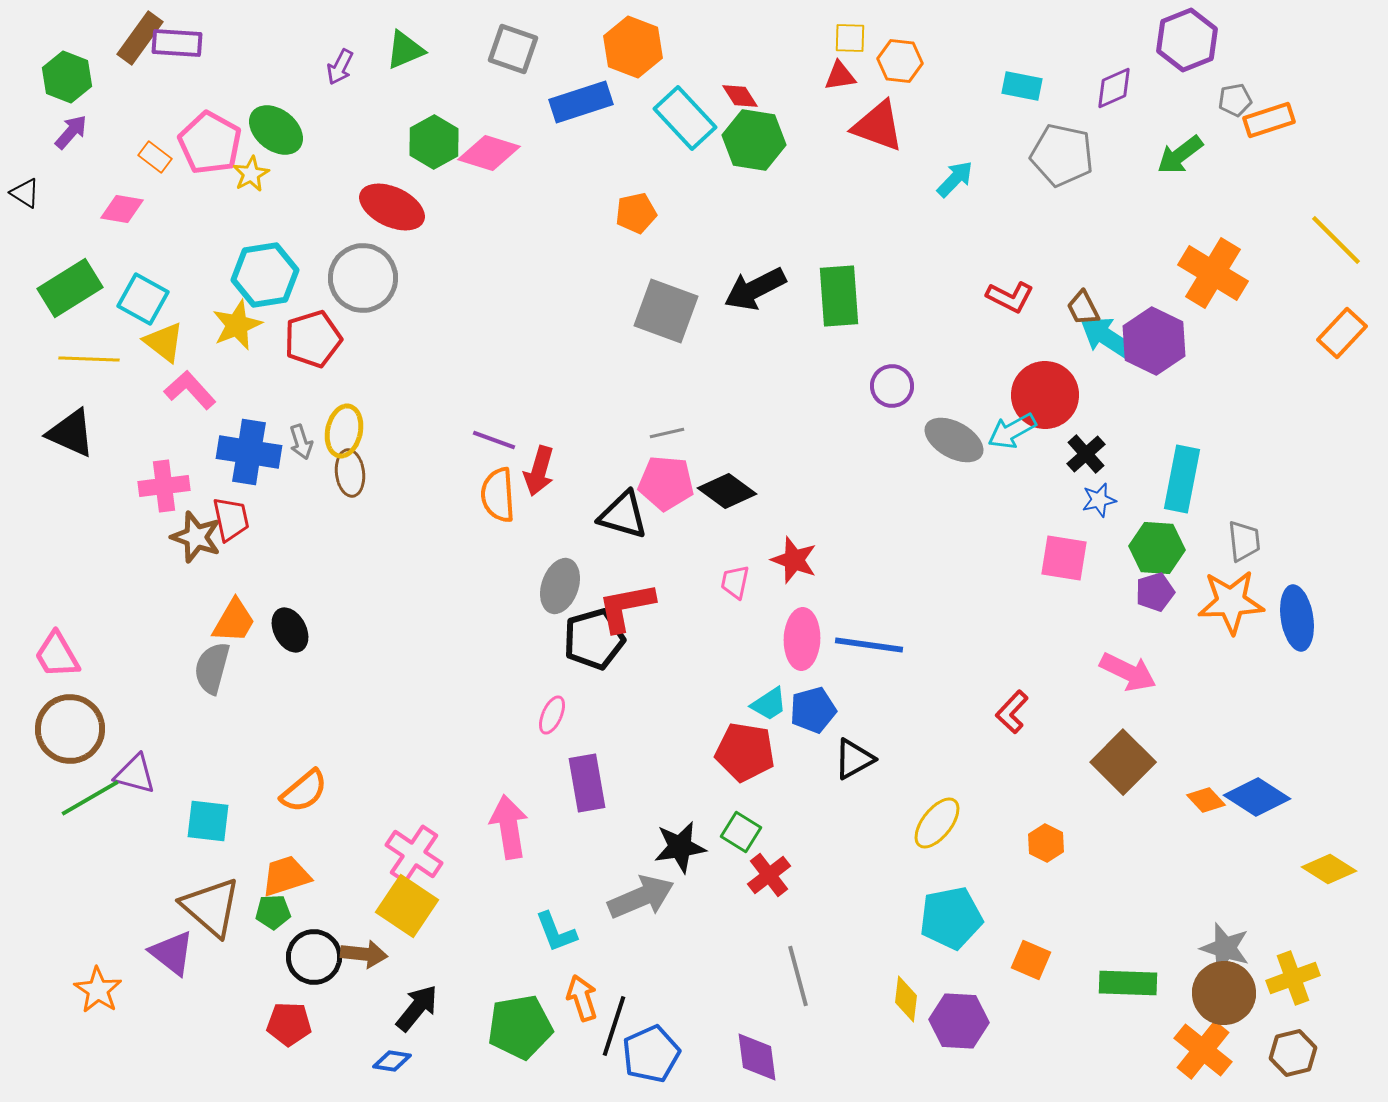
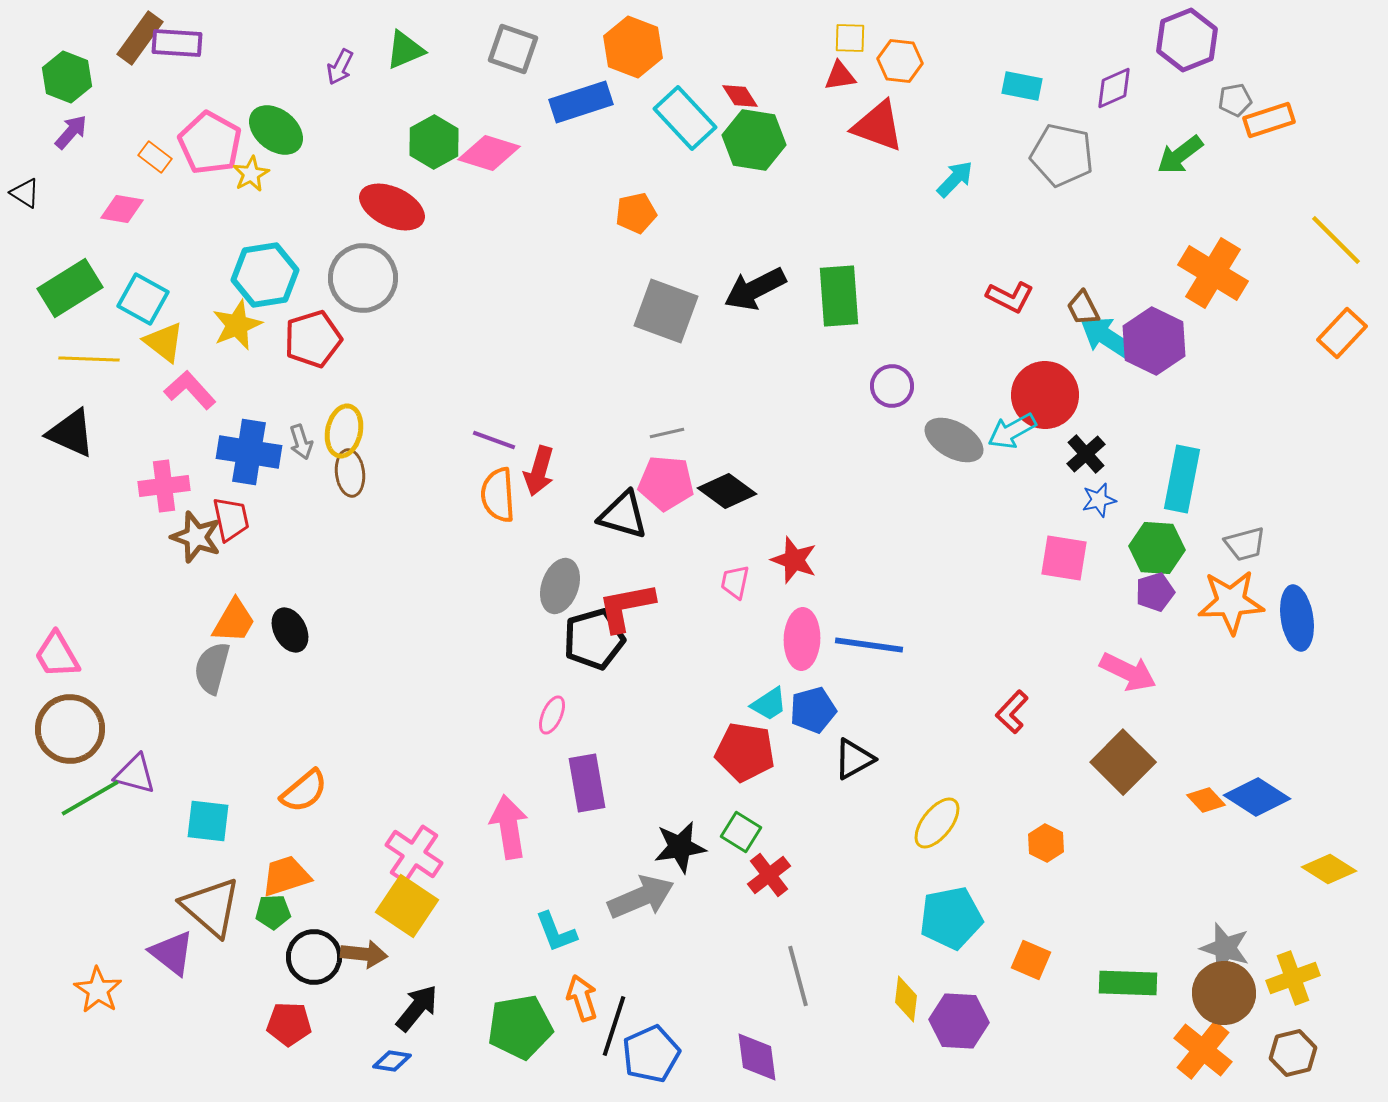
gray trapezoid at (1244, 541): moved 1 px right, 3 px down; rotated 81 degrees clockwise
